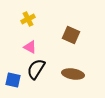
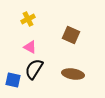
black semicircle: moved 2 px left
